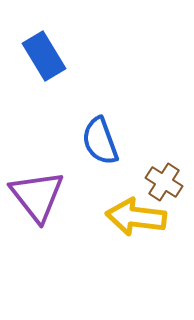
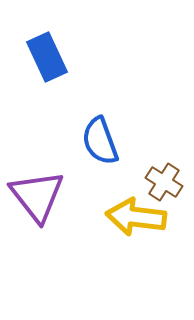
blue rectangle: moved 3 px right, 1 px down; rotated 6 degrees clockwise
